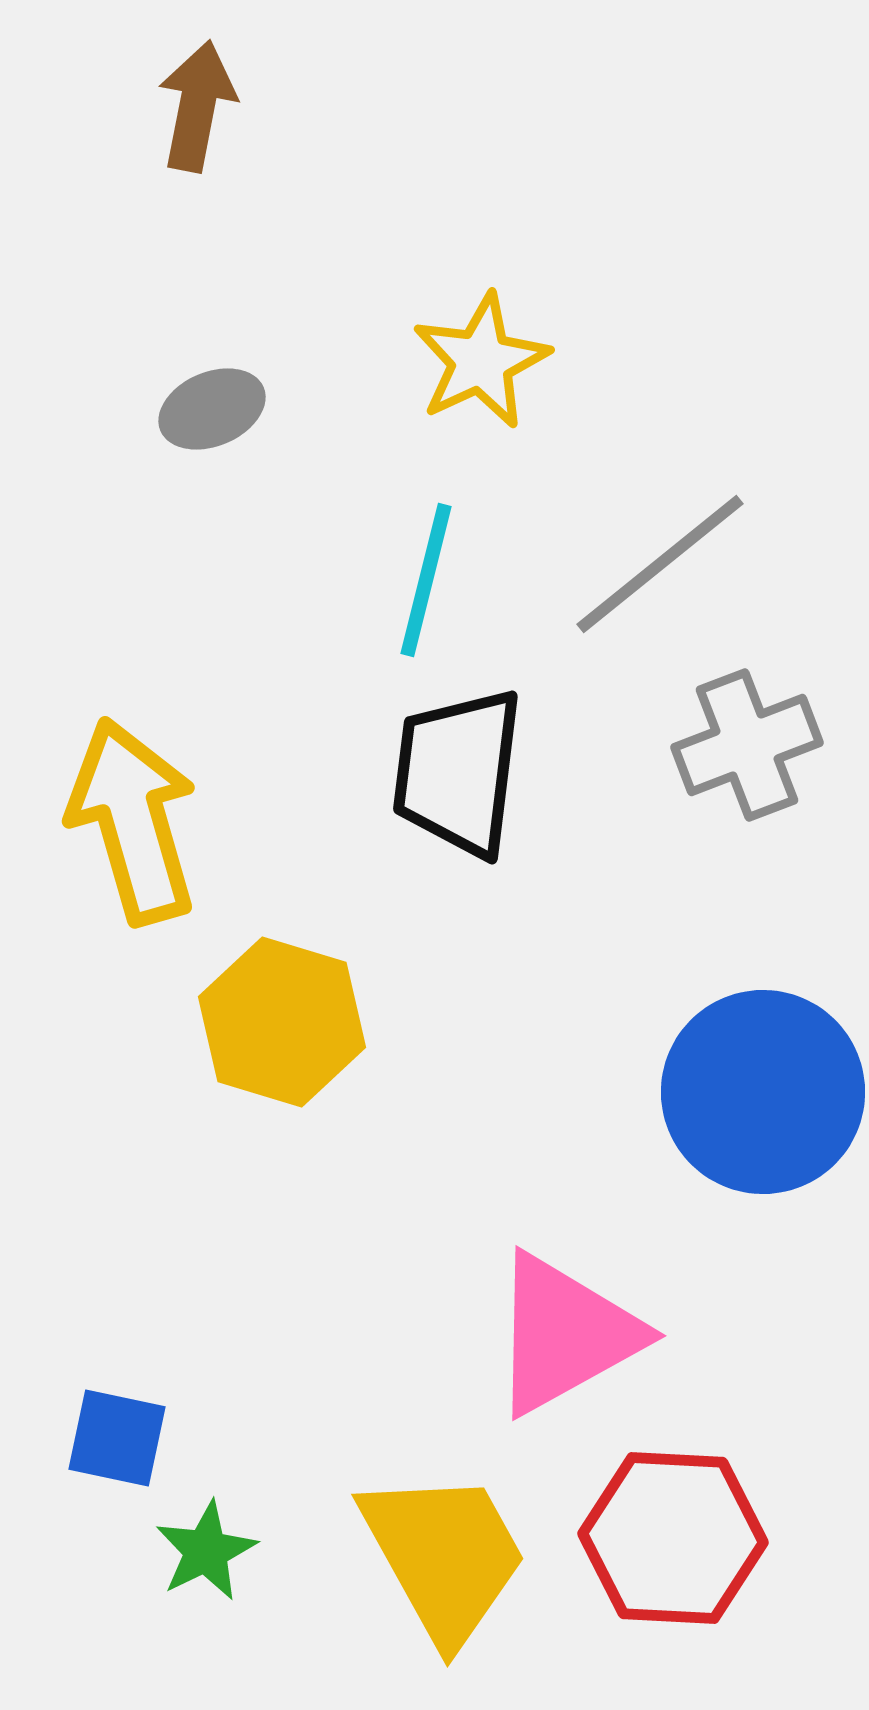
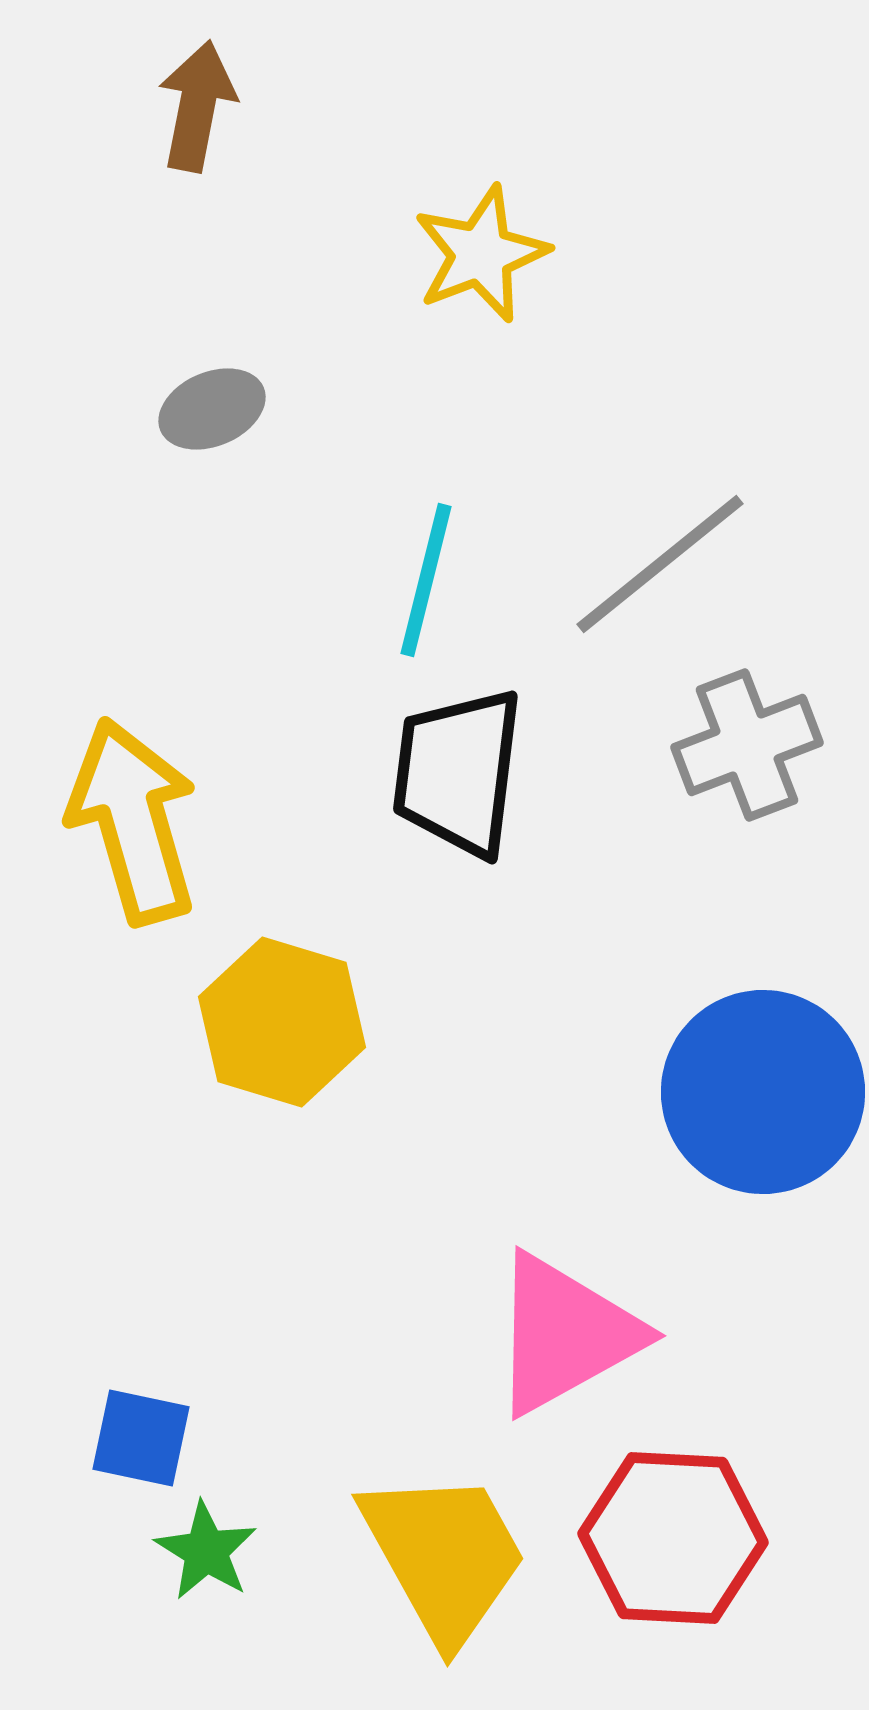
yellow star: moved 107 px up; rotated 4 degrees clockwise
blue square: moved 24 px right
green star: rotated 14 degrees counterclockwise
